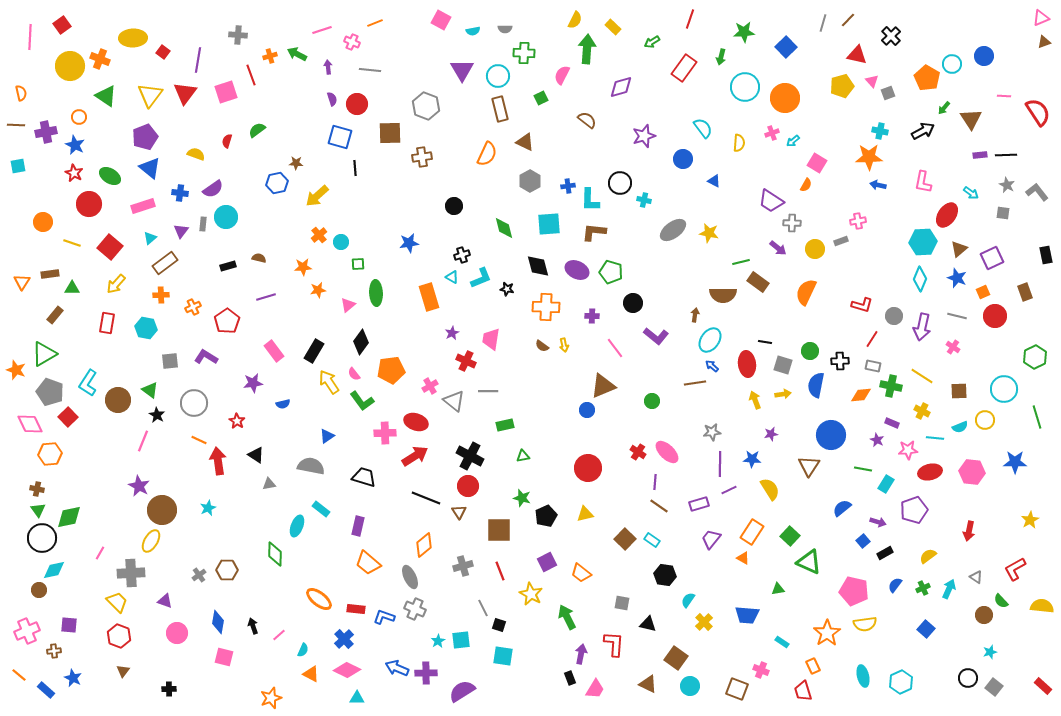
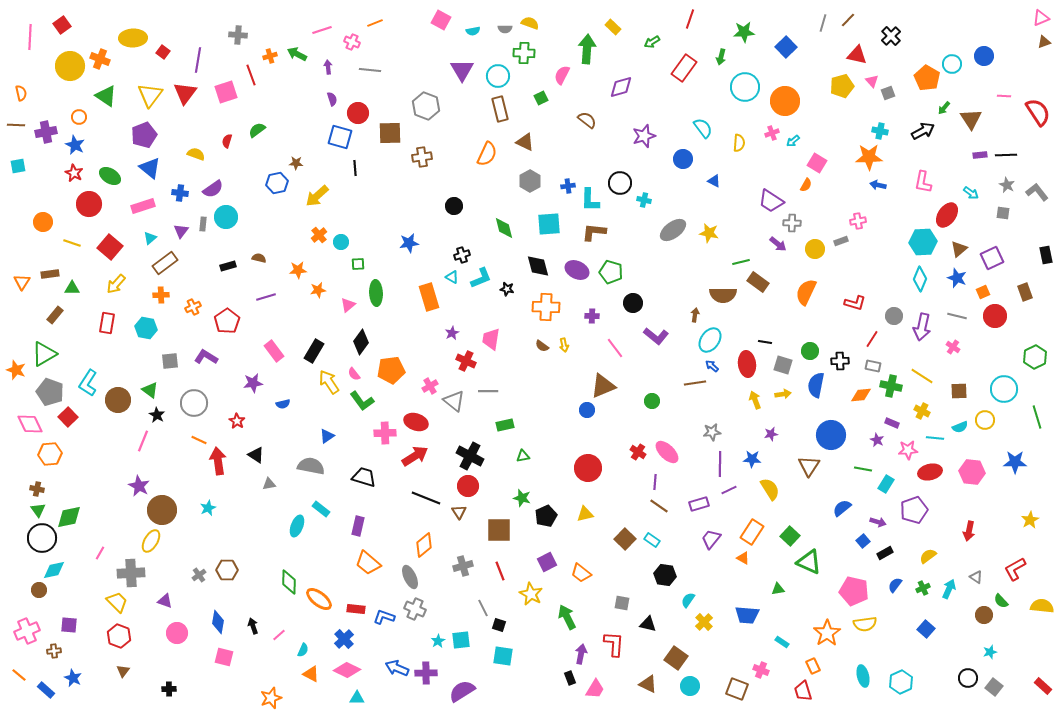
yellow semicircle at (575, 20): moved 45 px left, 3 px down; rotated 96 degrees counterclockwise
orange circle at (785, 98): moved 3 px down
red circle at (357, 104): moved 1 px right, 9 px down
purple pentagon at (145, 137): moved 1 px left, 2 px up
purple arrow at (778, 248): moved 4 px up
orange star at (303, 267): moved 5 px left, 3 px down
red L-shape at (862, 305): moved 7 px left, 2 px up
green diamond at (275, 554): moved 14 px right, 28 px down
